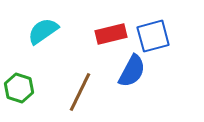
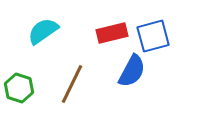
red rectangle: moved 1 px right, 1 px up
brown line: moved 8 px left, 8 px up
